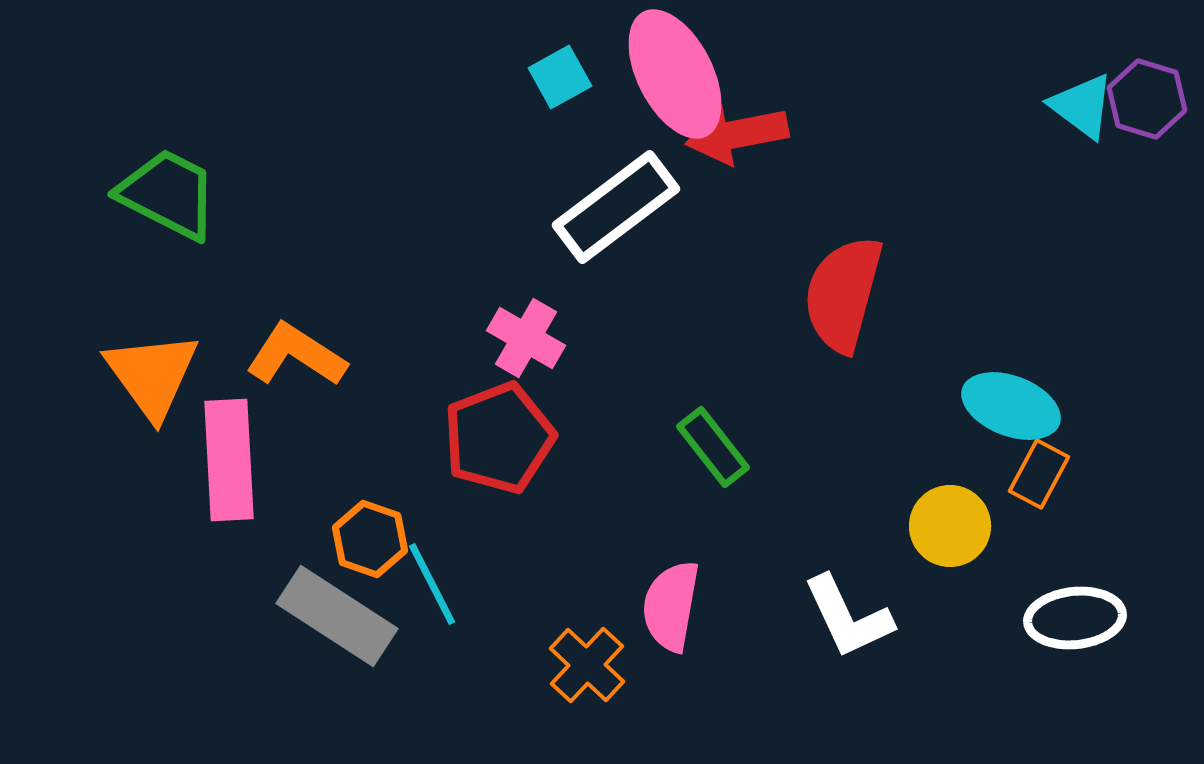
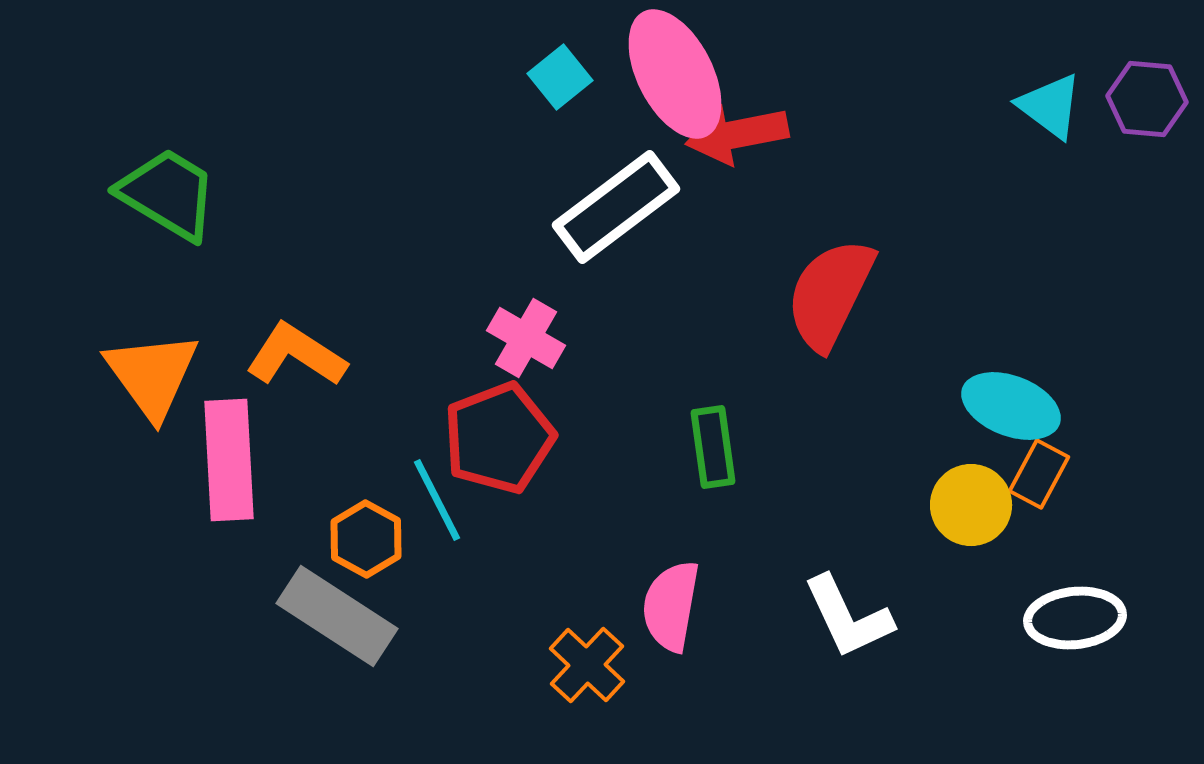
cyan square: rotated 10 degrees counterclockwise
purple hexagon: rotated 12 degrees counterclockwise
cyan triangle: moved 32 px left
green trapezoid: rotated 4 degrees clockwise
red semicircle: moved 13 px left; rotated 11 degrees clockwise
green rectangle: rotated 30 degrees clockwise
yellow circle: moved 21 px right, 21 px up
orange hexagon: moved 4 px left; rotated 10 degrees clockwise
cyan line: moved 5 px right, 84 px up
